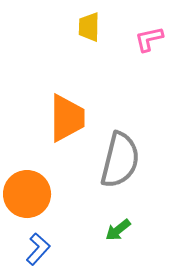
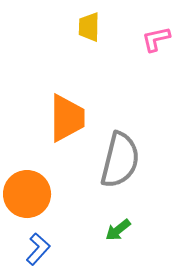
pink L-shape: moved 7 px right
